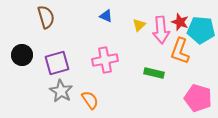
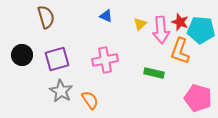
yellow triangle: moved 1 px right, 1 px up
purple square: moved 4 px up
